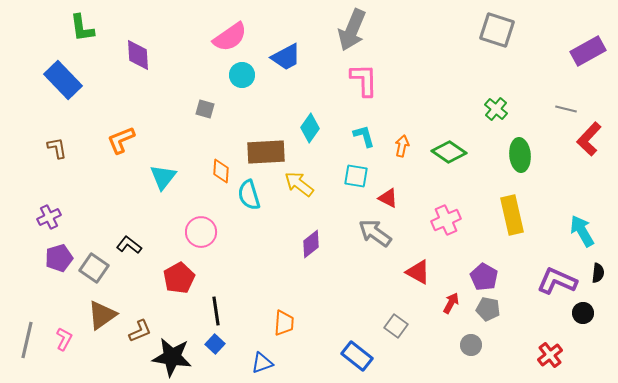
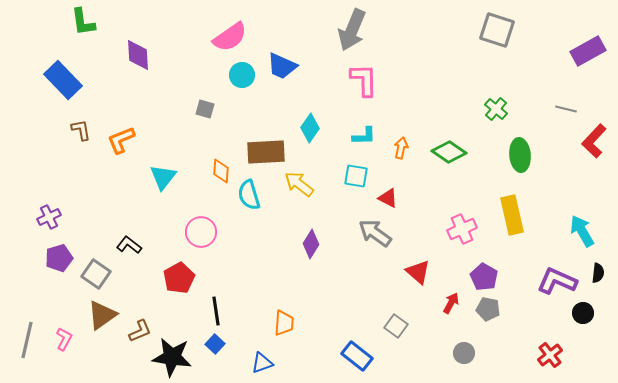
green L-shape at (82, 28): moved 1 px right, 6 px up
blue trapezoid at (286, 57): moved 4 px left, 9 px down; rotated 52 degrees clockwise
cyan L-shape at (364, 136): rotated 105 degrees clockwise
red L-shape at (589, 139): moved 5 px right, 2 px down
orange arrow at (402, 146): moved 1 px left, 2 px down
brown L-shape at (57, 148): moved 24 px right, 18 px up
pink cross at (446, 220): moved 16 px right, 9 px down
purple diamond at (311, 244): rotated 20 degrees counterclockwise
gray square at (94, 268): moved 2 px right, 6 px down
red triangle at (418, 272): rotated 12 degrees clockwise
gray circle at (471, 345): moved 7 px left, 8 px down
